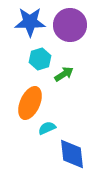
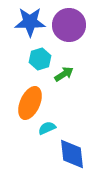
purple circle: moved 1 px left
